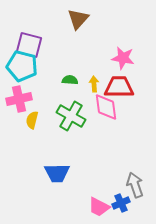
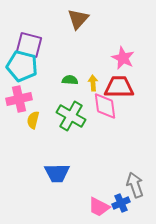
pink star: rotated 15 degrees clockwise
yellow arrow: moved 1 px left, 1 px up
pink diamond: moved 1 px left, 1 px up
yellow semicircle: moved 1 px right
